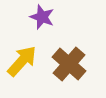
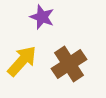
brown cross: rotated 16 degrees clockwise
